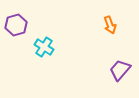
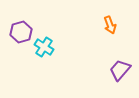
purple hexagon: moved 5 px right, 7 px down
